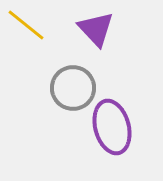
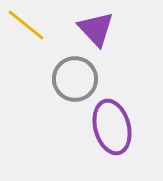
gray circle: moved 2 px right, 9 px up
